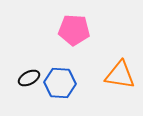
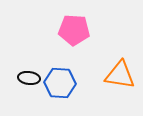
black ellipse: rotated 35 degrees clockwise
